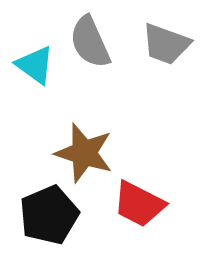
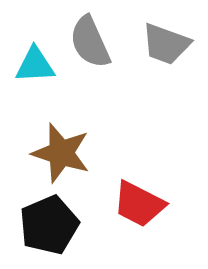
cyan triangle: rotated 39 degrees counterclockwise
brown star: moved 23 px left
black pentagon: moved 10 px down
